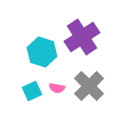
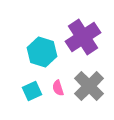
purple cross: moved 1 px right
pink semicircle: moved 1 px right; rotated 63 degrees clockwise
